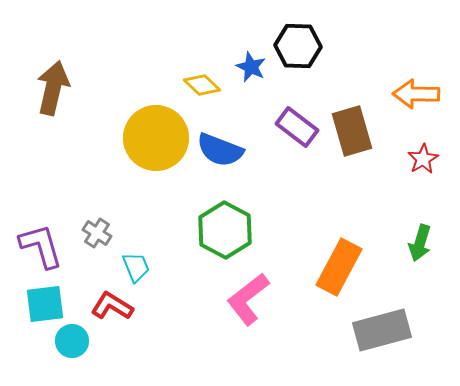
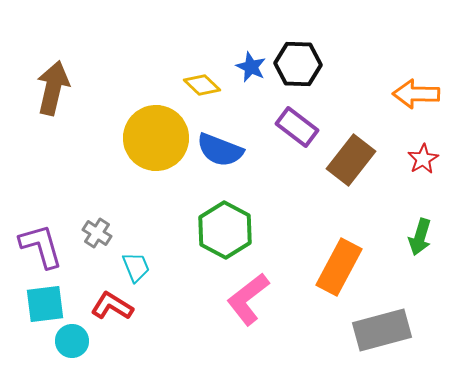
black hexagon: moved 18 px down
brown rectangle: moved 1 px left, 29 px down; rotated 54 degrees clockwise
green arrow: moved 6 px up
